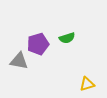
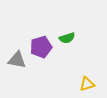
purple pentagon: moved 3 px right, 3 px down
gray triangle: moved 2 px left, 1 px up
